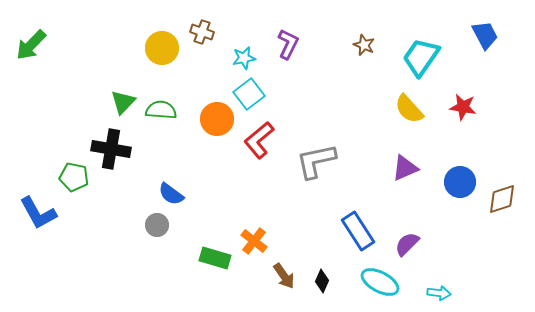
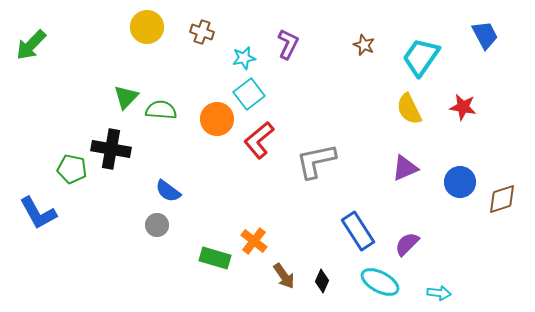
yellow circle: moved 15 px left, 21 px up
green triangle: moved 3 px right, 5 px up
yellow semicircle: rotated 16 degrees clockwise
green pentagon: moved 2 px left, 8 px up
blue semicircle: moved 3 px left, 3 px up
